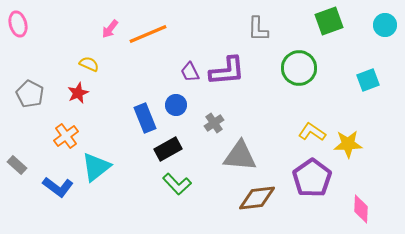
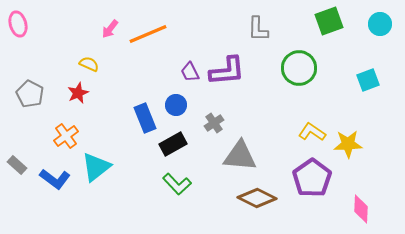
cyan circle: moved 5 px left, 1 px up
black rectangle: moved 5 px right, 5 px up
blue L-shape: moved 3 px left, 8 px up
brown diamond: rotated 33 degrees clockwise
